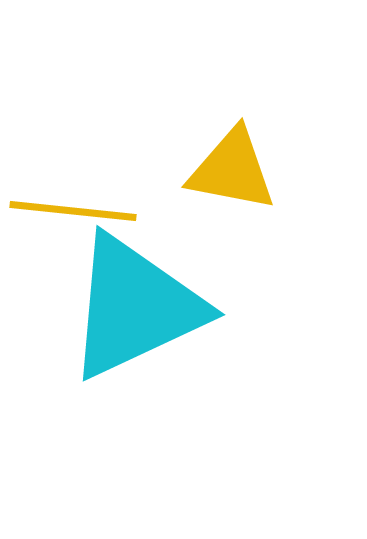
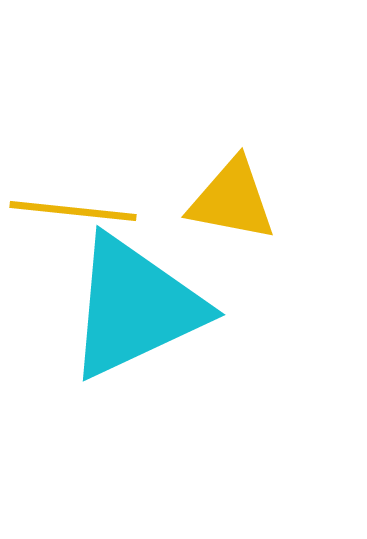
yellow triangle: moved 30 px down
